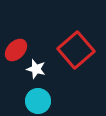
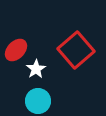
white star: rotated 24 degrees clockwise
